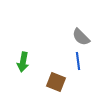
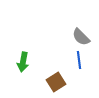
blue line: moved 1 px right, 1 px up
brown square: rotated 36 degrees clockwise
